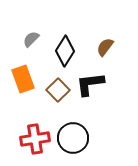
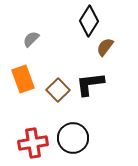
black diamond: moved 24 px right, 30 px up
red cross: moved 2 px left, 4 px down
